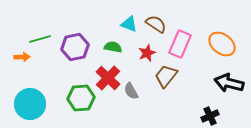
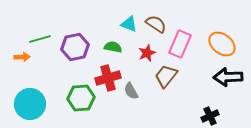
red cross: rotated 30 degrees clockwise
black arrow: moved 1 px left, 6 px up; rotated 16 degrees counterclockwise
